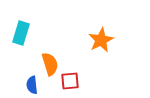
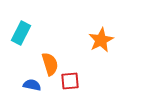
cyan rectangle: rotated 10 degrees clockwise
blue semicircle: rotated 108 degrees clockwise
